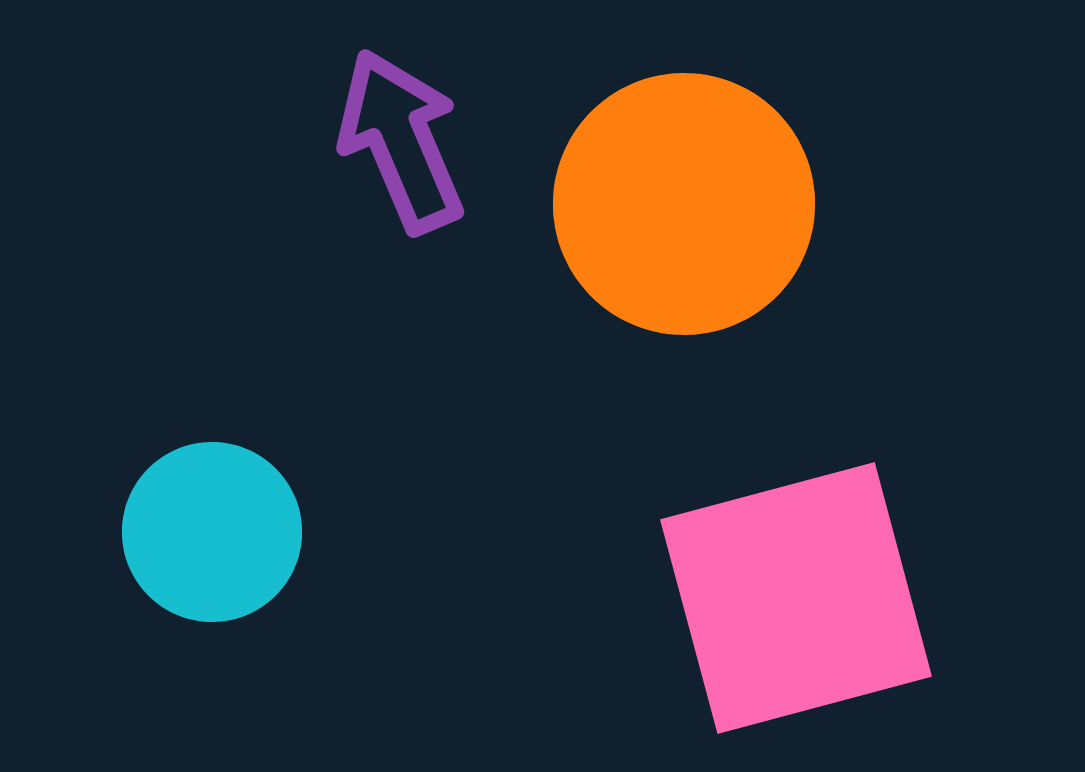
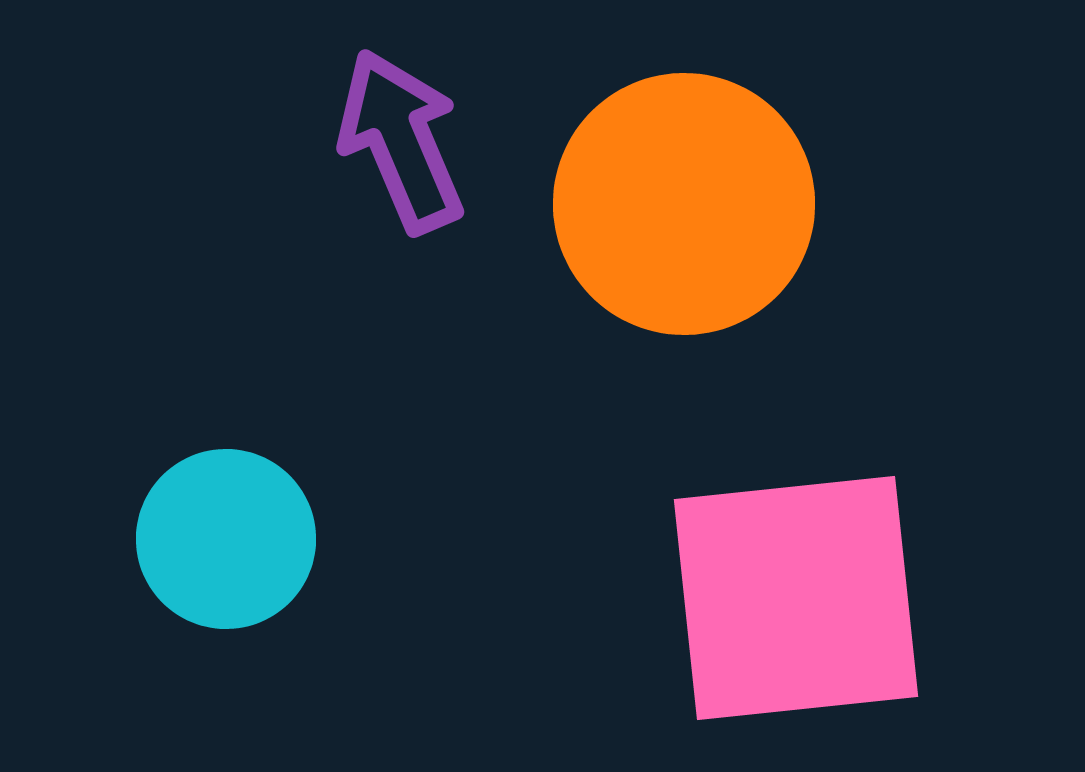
cyan circle: moved 14 px right, 7 px down
pink square: rotated 9 degrees clockwise
